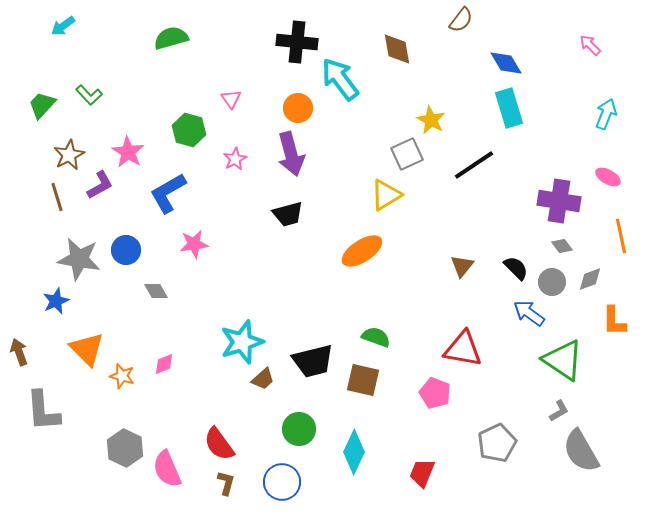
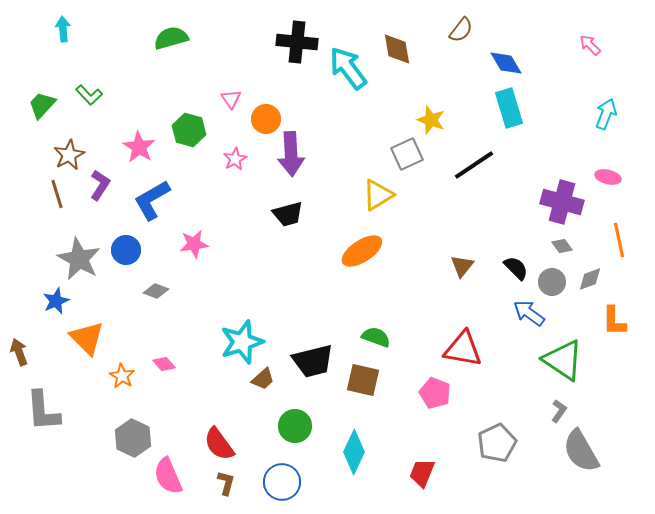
brown semicircle at (461, 20): moved 10 px down
cyan arrow at (63, 26): moved 3 px down; rotated 120 degrees clockwise
cyan arrow at (340, 79): moved 8 px right, 11 px up
orange circle at (298, 108): moved 32 px left, 11 px down
yellow star at (431, 120): rotated 8 degrees counterclockwise
pink star at (128, 152): moved 11 px right, 5 px up
purple arrow at (291, 154): rotated 12 degrees clockwise
pink ellipse at (608, 177): rotated 15 degrees counterclockwise
purple L-shape at (100, 185): rotated 28 degrees counterclockwise
blue L-shape at (168, 193): moved 16 px left, 7 px down
yellow triangle at (386, 195): moved 8 px left
brown line at (57, 197): moved 3 px up
purple cross at (559, 201): moved 3 px right, 1 px down; rotated 6 degrees clockwise
orange line at (621, 236): moved 2 px left, 4 px down
gray star at (79, 259): rotated 18 degrees clockwise
gray diamond at (156, 291): rotated 40 degrees counterclockwise
orange triangle at (87, 349): moved 11 px up
pink diamond at (164, 364): rotated 70 degrees clockwise
orange star at (122, 376): rotated 15 degrees clockwise
gray L-shape at (559, 411): rotated 25 degrees counterclockwise
green circle at (299, 429): moved 4 px left, 3 px up
gray hexagon at (125, 448): moved 8 px right, 10 px up
pink semicircle at (167, 469): moved 1 px right, 7 px down
